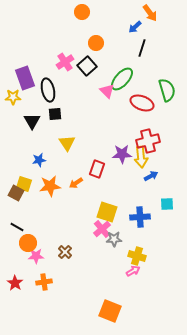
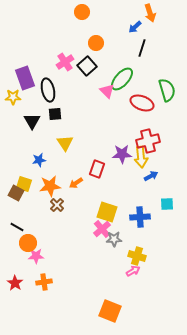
orange arrow at (150, 13): rotated 18 degrees clockwise
yellow triangle at (67, 143): moved 2 px left
brown cross at (65, 252): moved 8 px left, 47 px up
